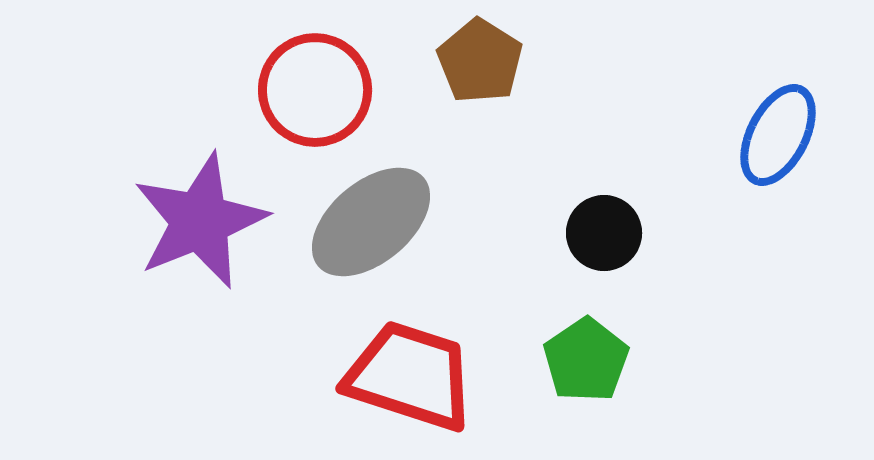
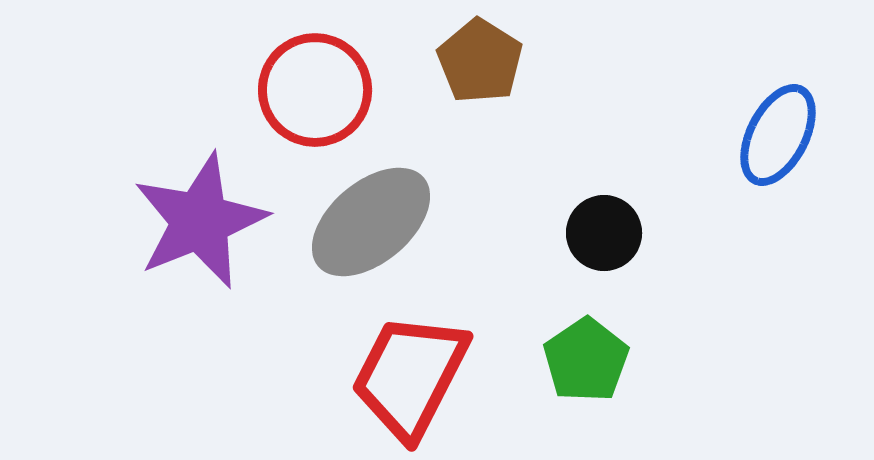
red trapezoid: rotated 81 degrees counterclockwise
